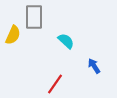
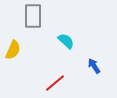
gray rectangle: moved 1 px left, 1 px up
yellow semicircle: moved 15 px down
red line: moved 1 px up; rotated 15 degrees clockwise
